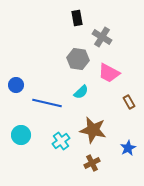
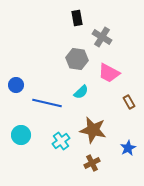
gray hexagon: moved 1 px left
